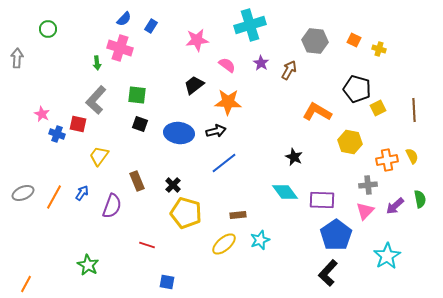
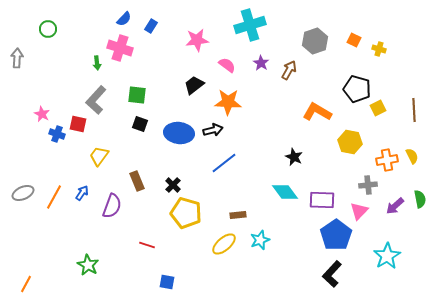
gray hexagon at (315, 41): rotated 25 degrees counterclockwise
black arrow at (216, 131): moved 3 px left, 1 px up
pink triangle at (365, 211): moved 6 px left
black L-shape at (328, 273): moved 4 px right, 1 px down
